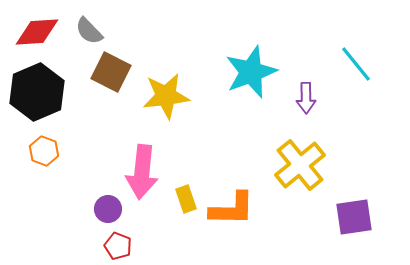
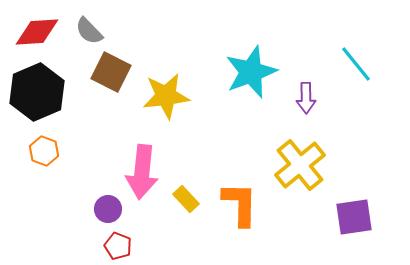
yellow rectangle: rotated 24 degrees counterclockwise
orange L-shape: moved 8 px right, 5 px up; rotated 90 degrees counterclockwise
